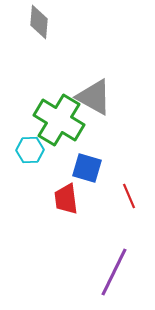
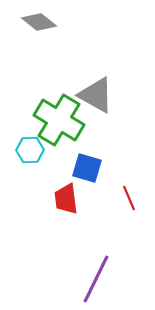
gray diamond: rotated 56 degrees counterclockwise
gray triangle: moved 2 px right, 2 px up
red line: moved 2 px down
purple line: moved 18 px left, 7 px down
